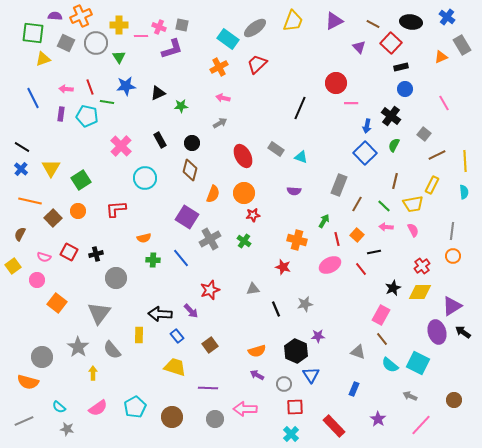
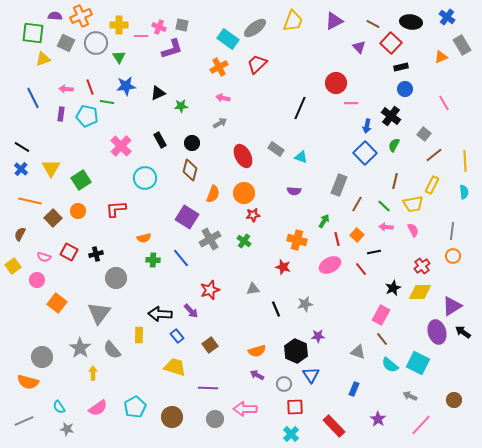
brown line at (437, 155): moved 3 px left; rotated 12 degrees counterclockwise
gray star at (78, 347): moved 2 px right, 1 px down
cyan semicircle at (59, 407): rotated 16 degrees clockwise
